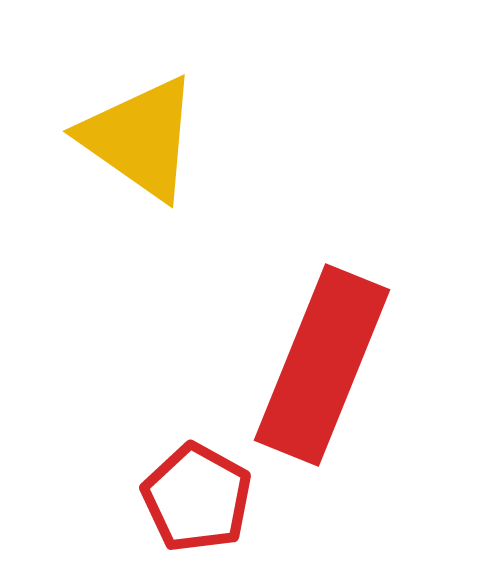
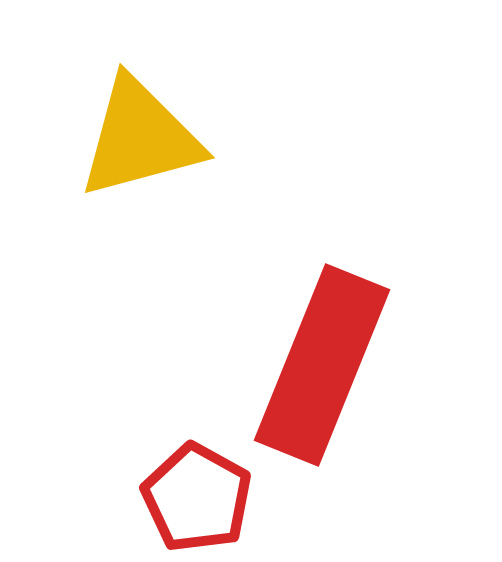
yellow triangle: rotated 50 degrees counterclockwise
